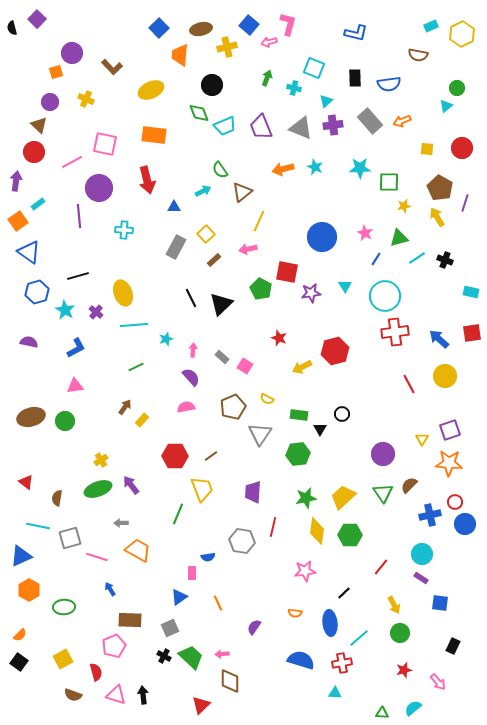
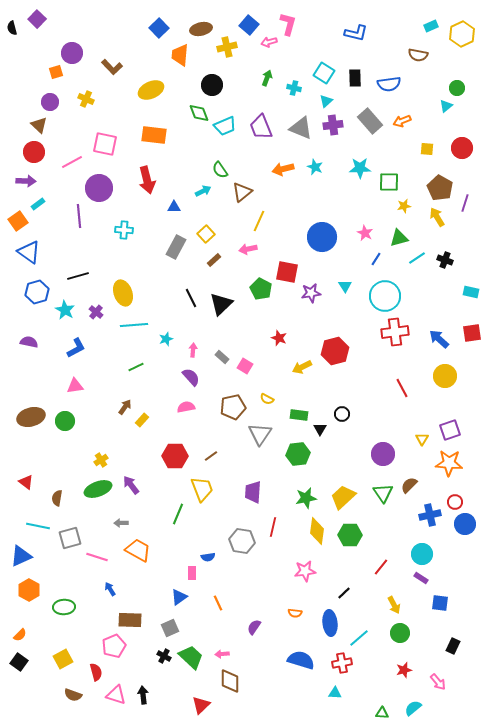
cyan square at (314, 68): moved 10 px right, 5 px down; rotated 10 degrees clockwise
purple arrow at (16, 181): moved 10 px right; rotated 84 degrees clockwise
red line at (409, 384): moved 7 px left, 4 px down
brown pentagon at (233, 407): rotated 10 degrees clockwise
